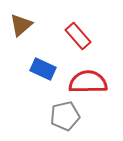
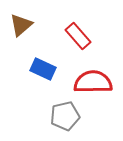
red semicircle: moved 5 px right
